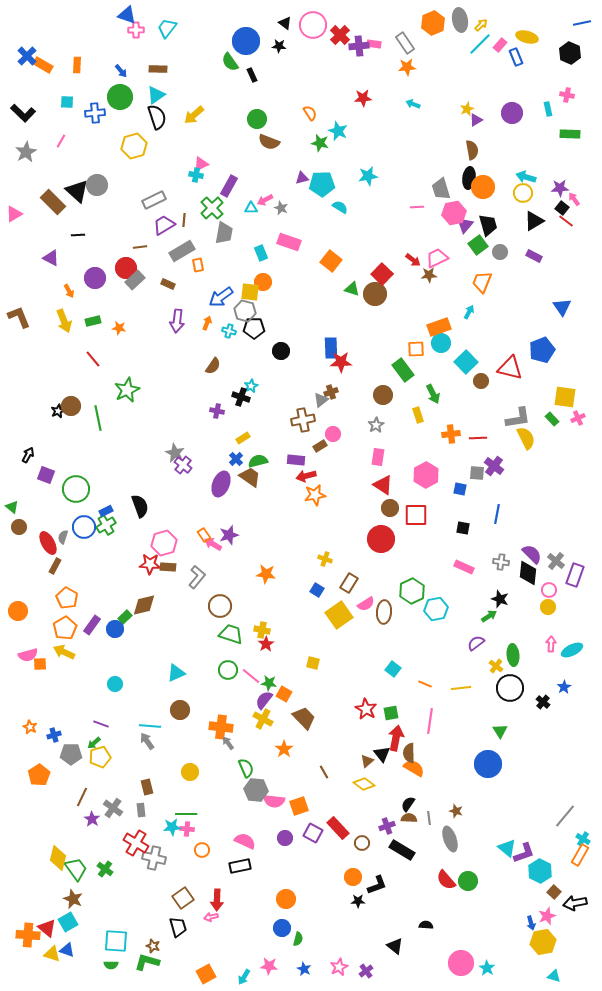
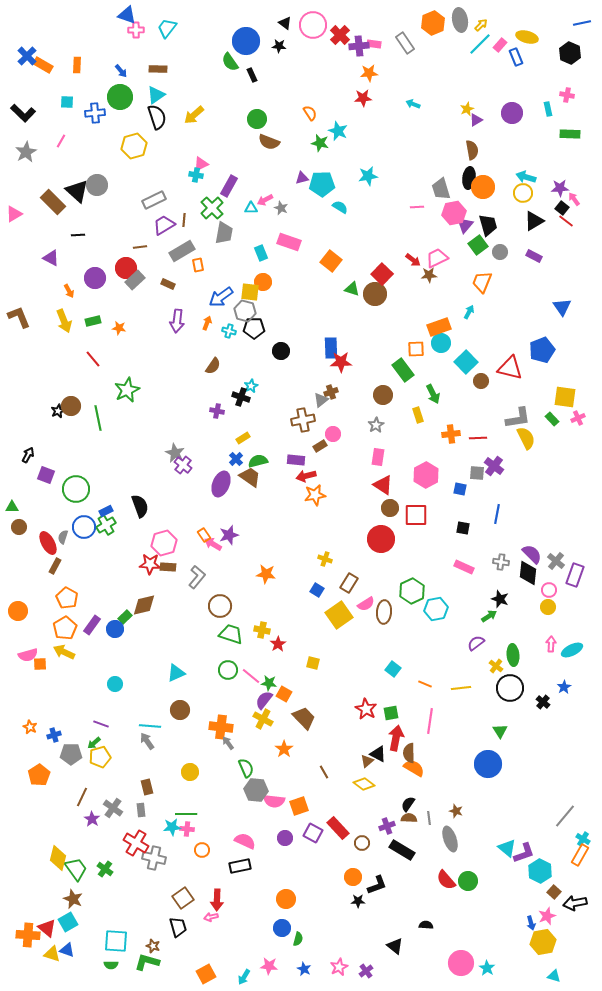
orange star at (407, 67): moved 38 px left, 6 px down
green triangle at (12, 507): rotated 40 degrees counterclockwise
red star at (266, 644): moved 12 px right
black triangle at (382, 754): moved 4 px left; rotated 24 degrees counterclockwise
